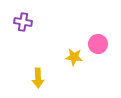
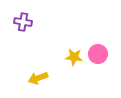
pink circle: moved 10 px down
yellow arrow: rotated 72 degrees clockwise
